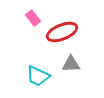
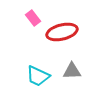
red ellipse: rotated 8 degrees clockwise
gray triangle: moved 1 px right, 7 px down
